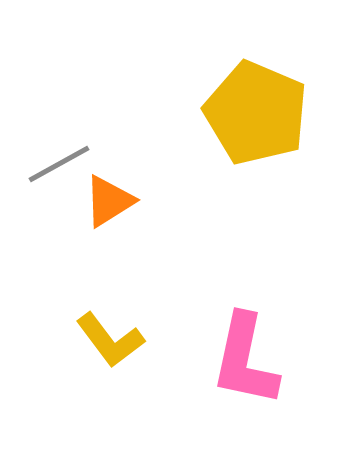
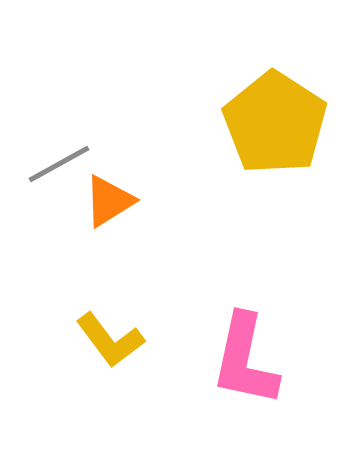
yellow pentagon: moved 19 px right, 10 px down; rotated 10 degrees clockwise
